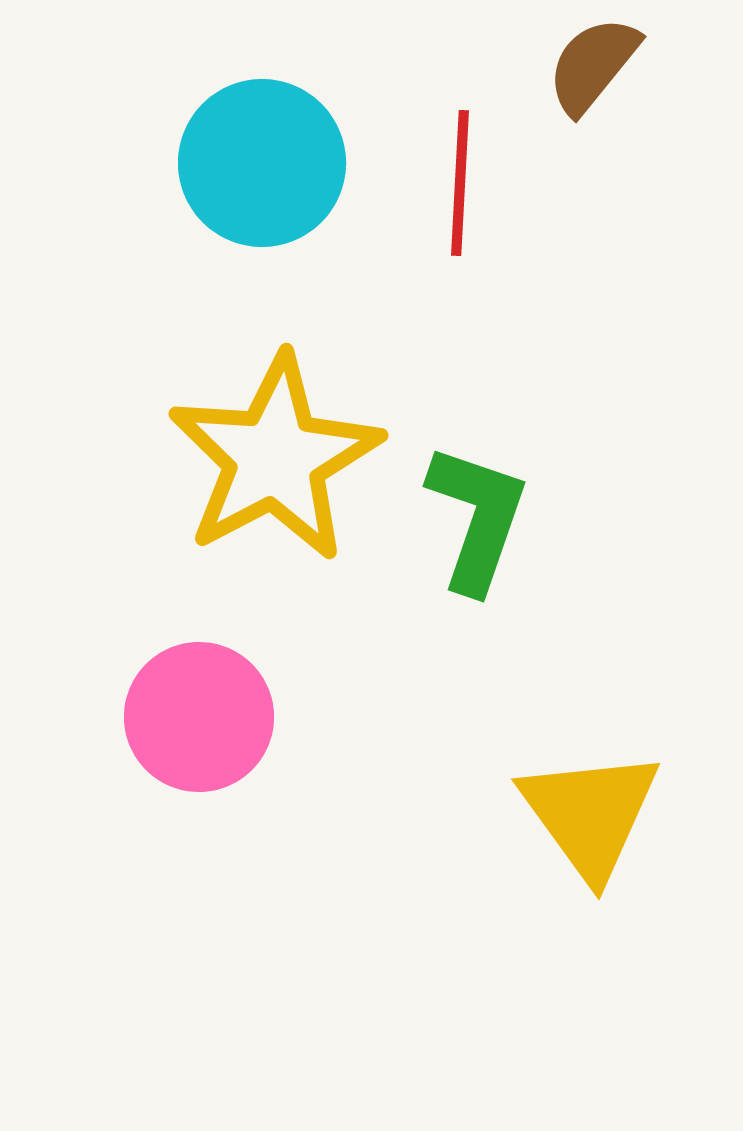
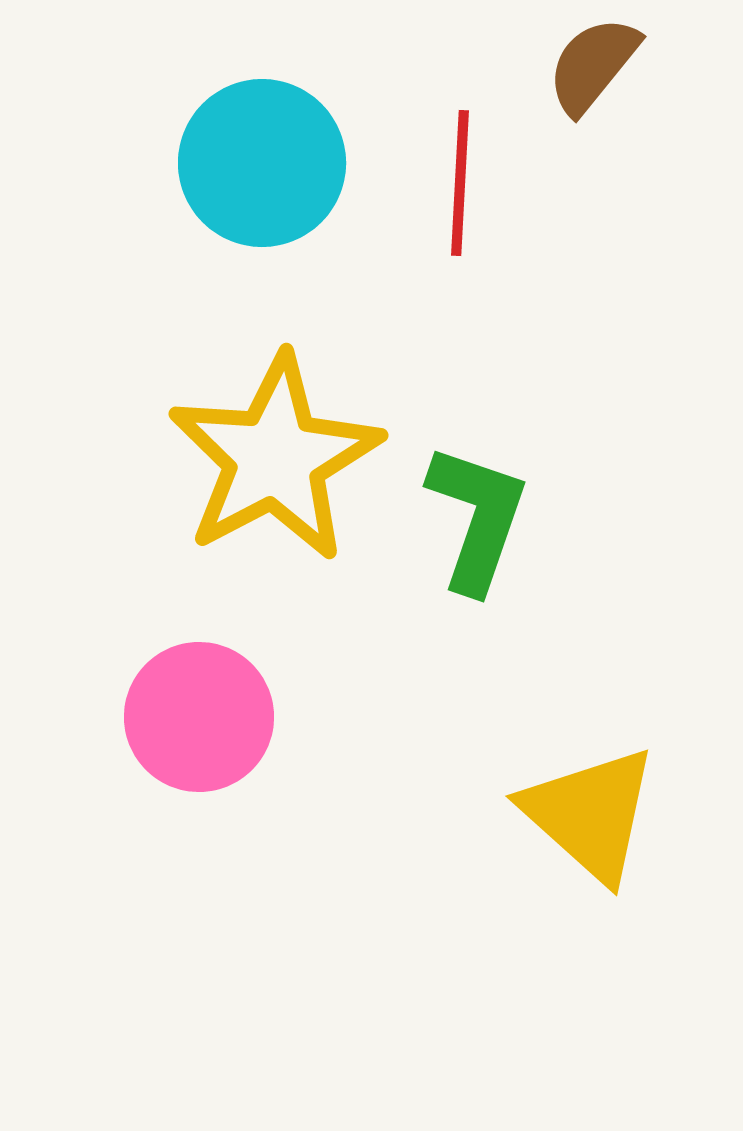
yellow triangle: rotated 12 degrees counterclockwise
